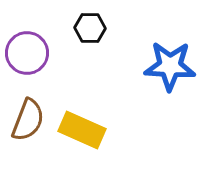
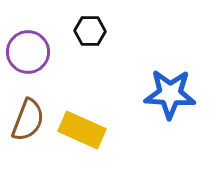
black hexagon: moved 3 px down
purple circle: moved 1 px right, 1 px up
blue star: moved 28 px down
